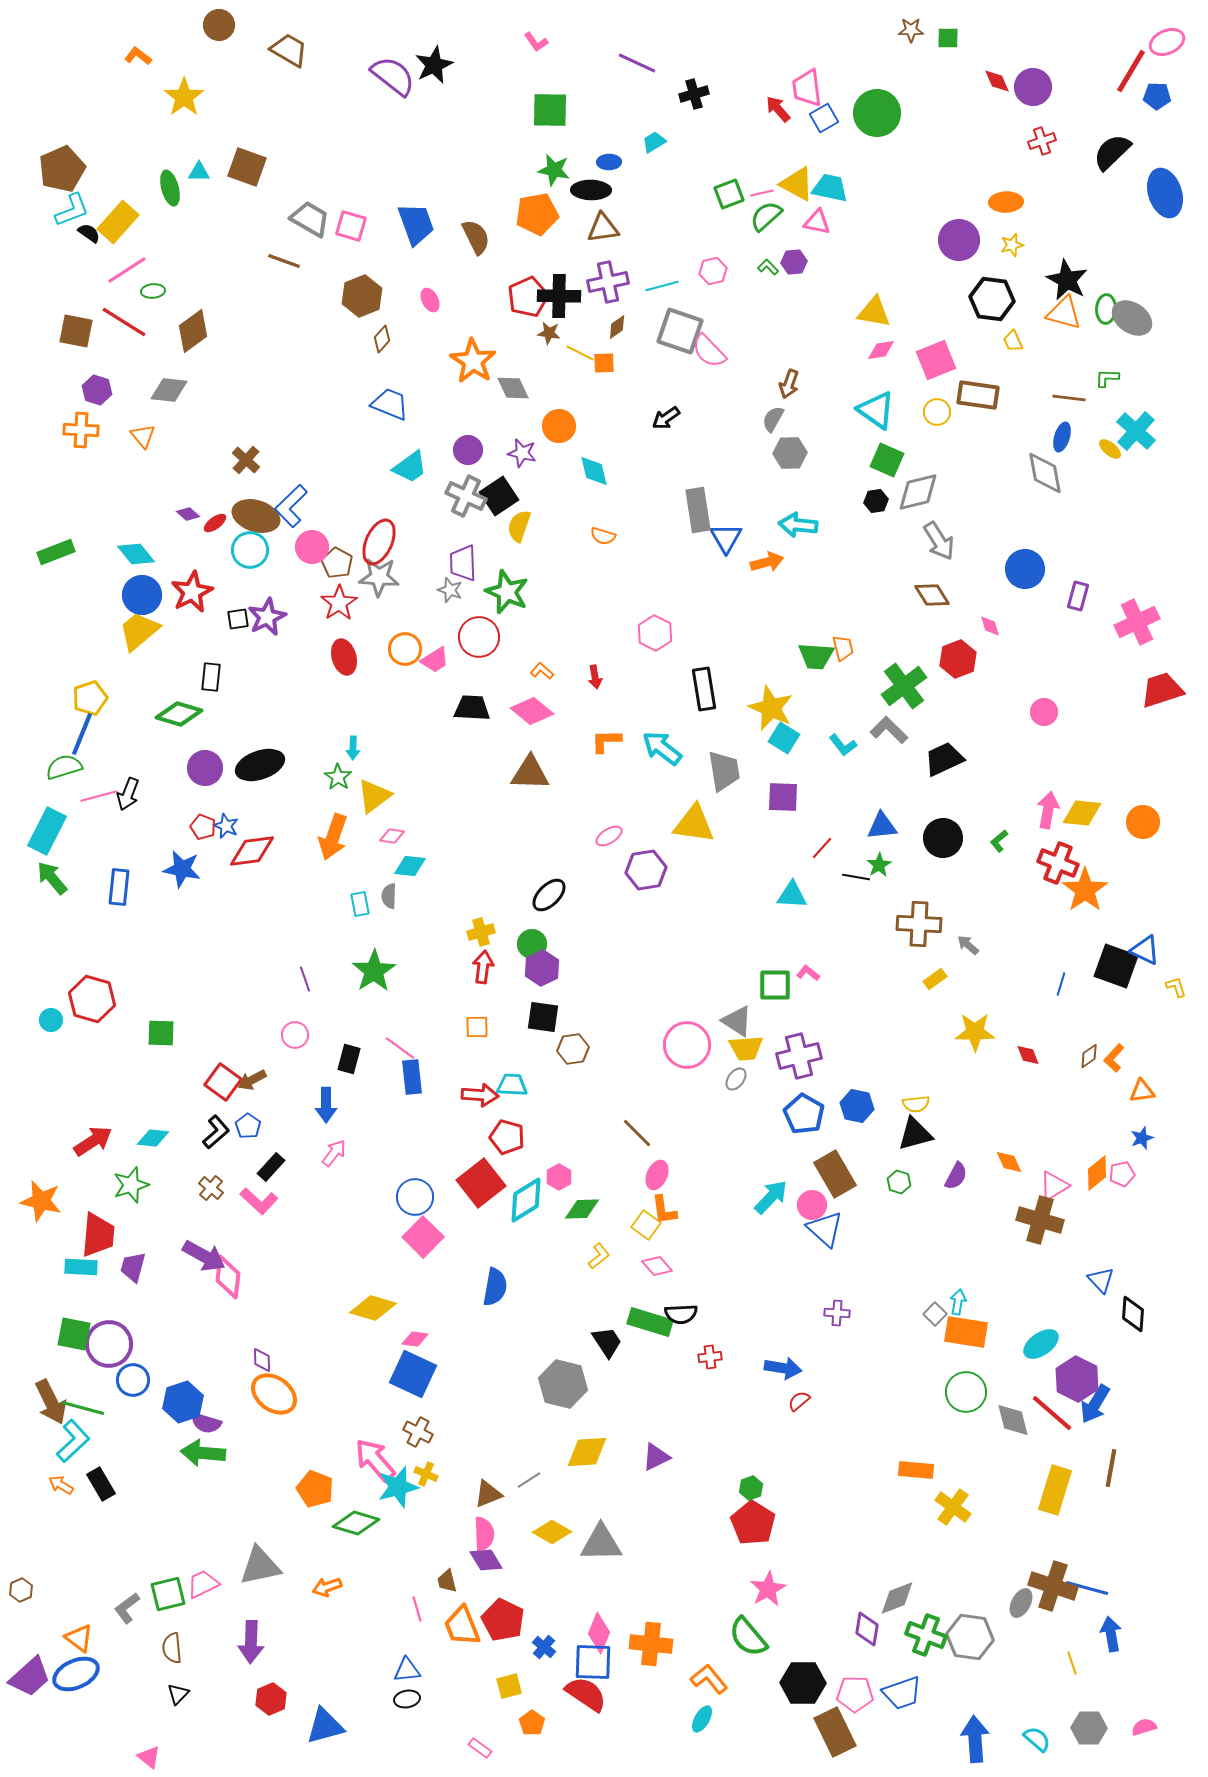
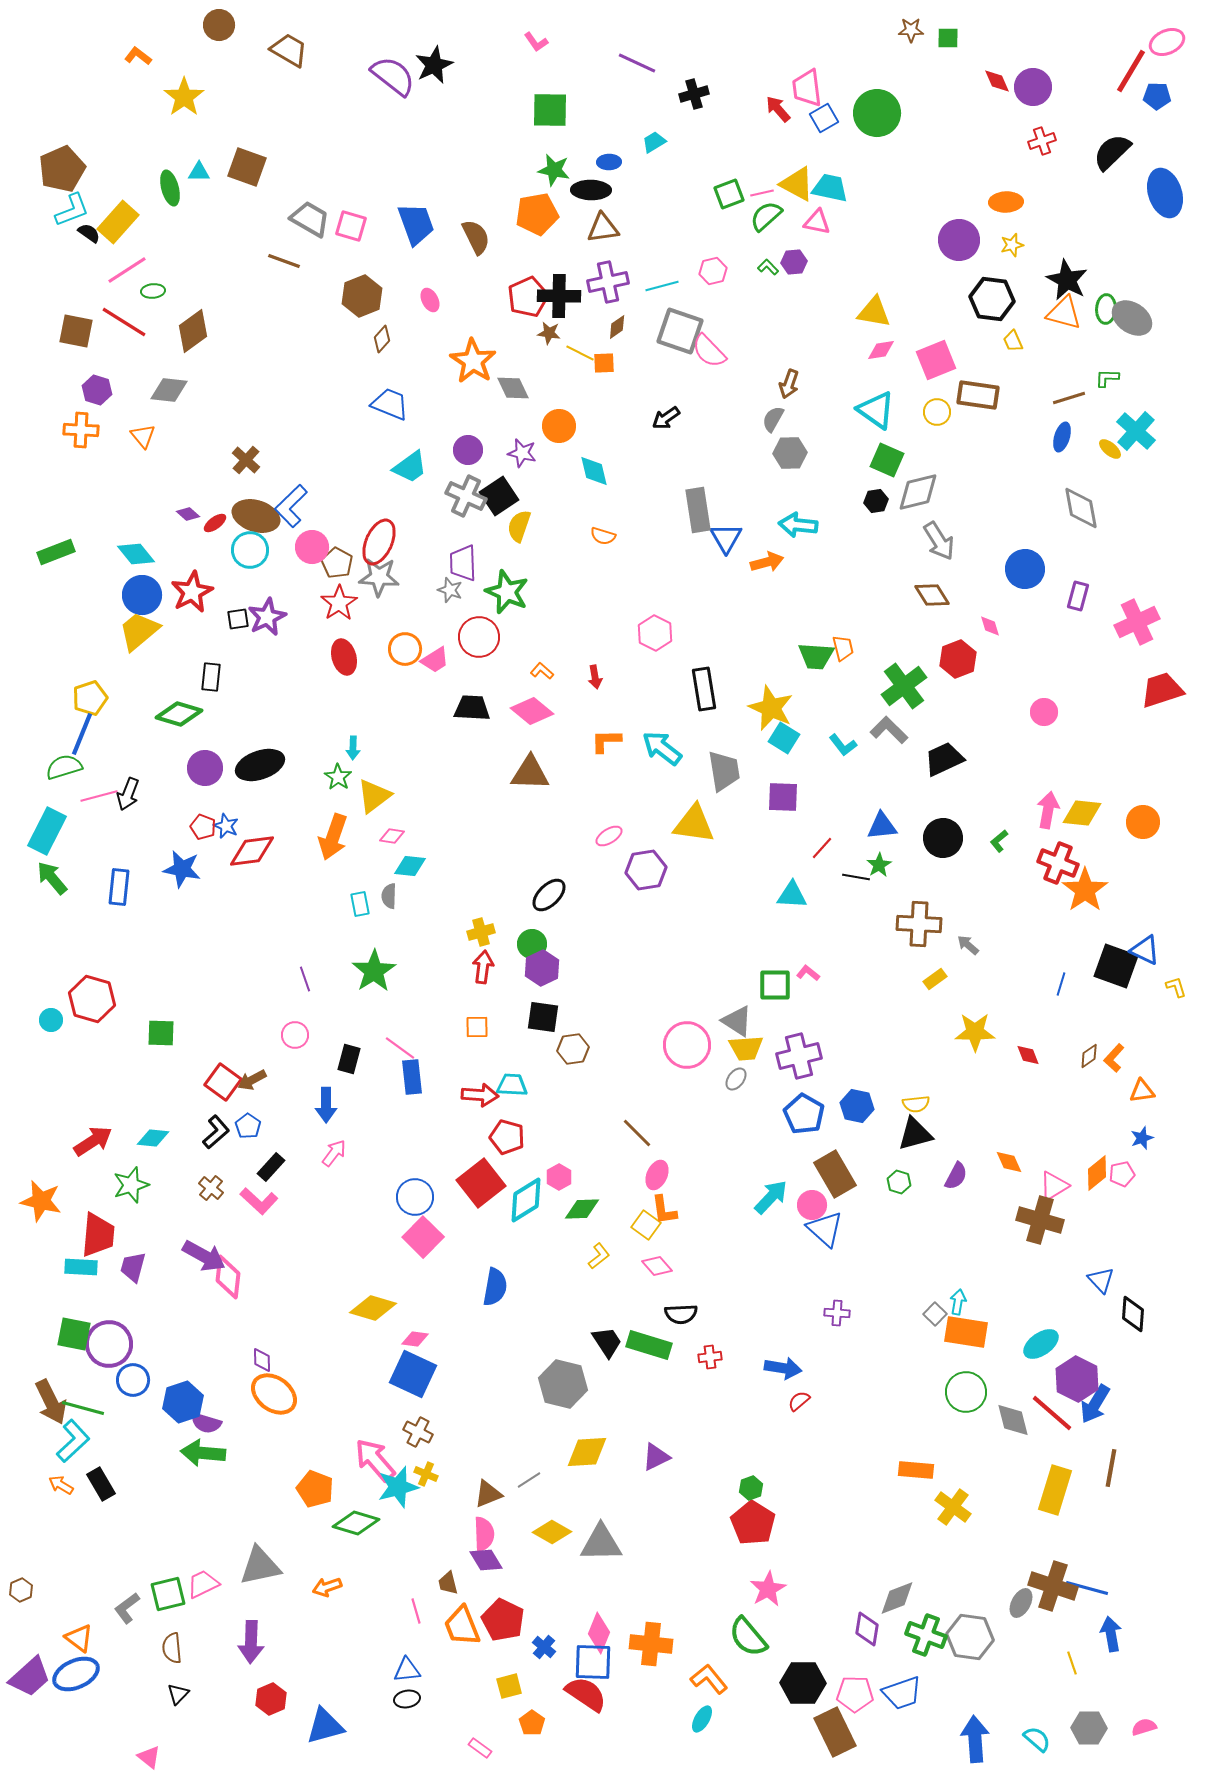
brown line at (1069, 398): rotated 24 degrees counterclockwise
gray diamond at (1045, 473): moved 36 px right, 35 px down
green rectangle at (650, 1322): moved 1 px left, 23 px down
brown trapezoid at (447, 1581): moved 1 px right, 2 px down
pink line at (417, 1609): moved 1 px left, 2 px down
